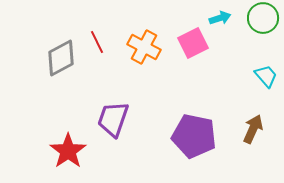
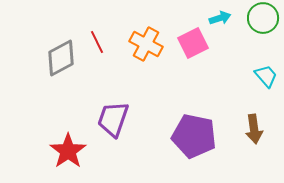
orange cross: moved 2 px right, 3 px up
brown arrow: moved 1 px right; rotated 148 degrees clockwise
